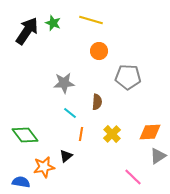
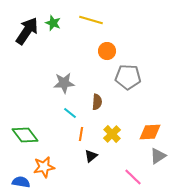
orange circle: moved 8 px right
black triangle: moved 25 px right
